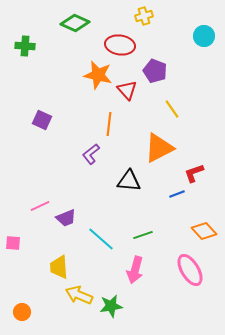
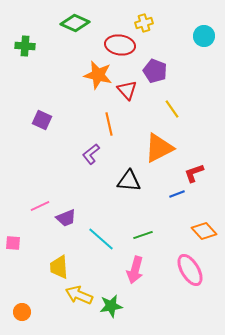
yellow cross: moved 7 px down
orange line: rotated 20 degrees counterclockwise
